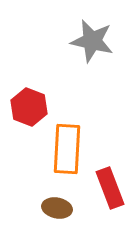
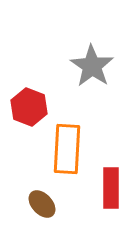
gray star: moved 25 px down; rotated 21 degrees clockwise
red rectangle: moved 1 px right; rotated 21 degrees clockwise
brown ellipse: moved 15 px left, 4 px up; rotated 36 degrees clockwise
